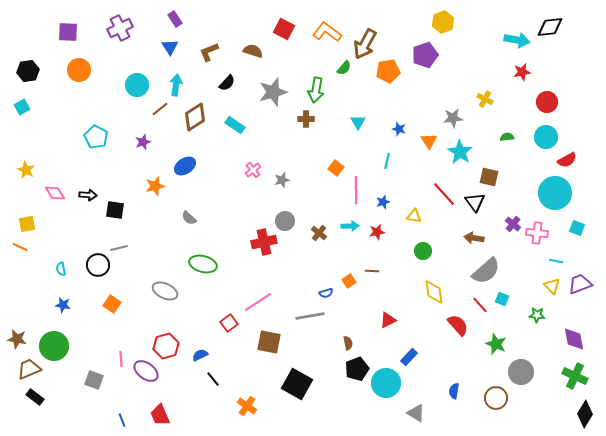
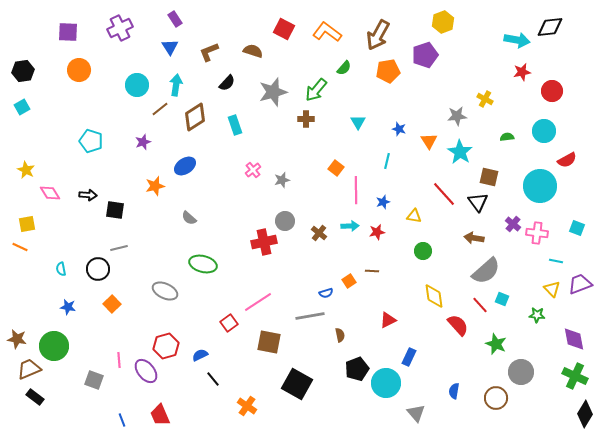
brown arrow at (365, 44): moved 13 px right, 9 px up
black hexagon at (28, 71): moved 5 px left
green arrow at (316, 90): rotated 30 degrees clockwise
red circle at (547, 102): moved 5 px right, 11 px up
gray star at (453, 118): moved 4 px right, 2 px up
cyan rectangle at (235, 125): rotated 36 degrees clockwise
cyan pentagon at (96, 137): moved 5 px left, 4 px down; rotated 10 degrees counterclockwise
cyan circle at (546, 137): moved 2 px left, 6 px up
pink diamond at (55, 193): moved 5 px left
cyan circle at (555, 193): moved 15 px left, 7 px up
black triangle at (475, 202): moved 3 px right
black circle at (98, 265): moved 4 px down
yellow triangle at (552, 286): moved 3 px down
yellow diamond at (434, 292): moved 4 px down
orange square at (112, 304): rotated 12 degrees clockwise
blue star at (63, 305): moved 5 px right, 2 px down
brown semicircle at (348, 343): moved 8 px left, 8 px up
blue rectangle at (409, 357): rotated 18 degrees counterclockwise
pink line at (121, 359): moved 2 px left, 1 px down
purple ellipse at (146, 371): rotated 15 degrees clockwise
gray triangle at (416, 413): rotated 18 degrees clockwise
